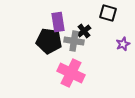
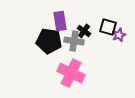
black square: moved 14 px down
purple rectangle: moved 2 px right, 1 px up
black cross: rotated 16 degrees counterclockwise
purple star: moved 4 px left, 9 px up
